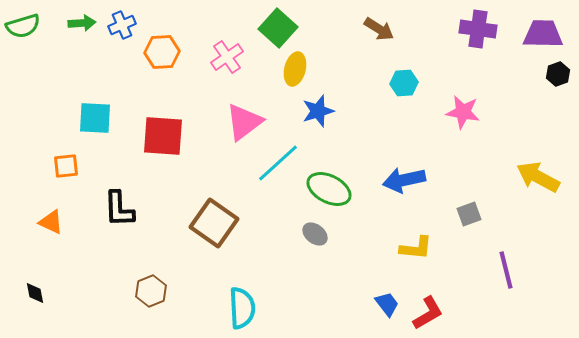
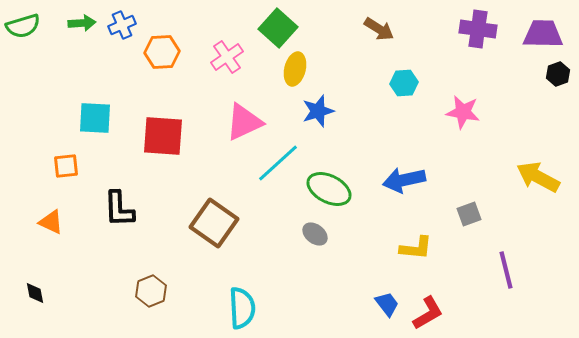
pink triangle: rotated 12 degrees clockwise
